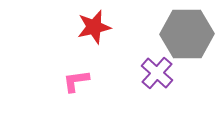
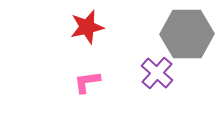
red star: moved 7 px left
pink L-shape: moved 11 px right, 1 px down
